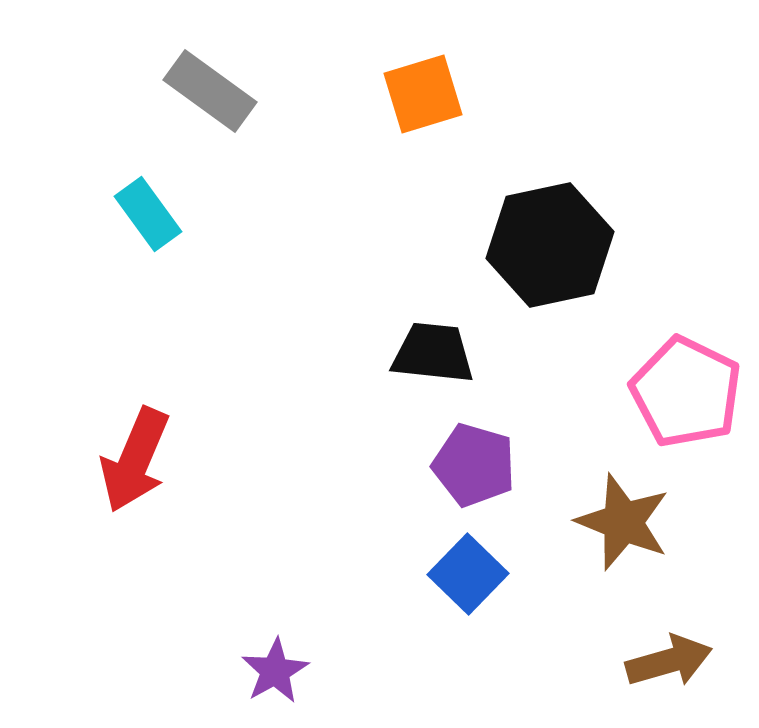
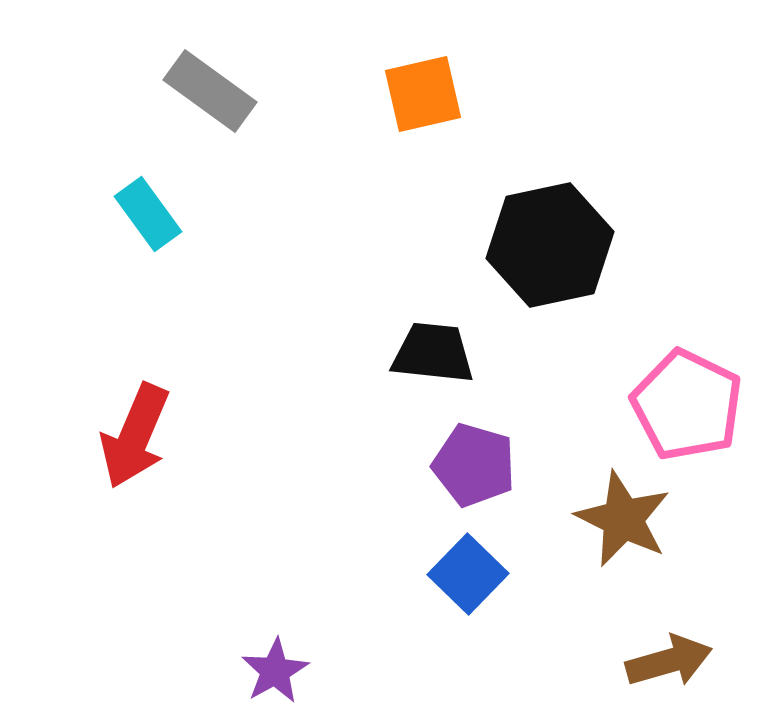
orange square: rotated 4 degrees clockwise
pink pentagon: moved 1 px right, 13 px down
red arrow: moved 24 px up
brown star: moved 3 px up; rotated 4 degrees clockwise
